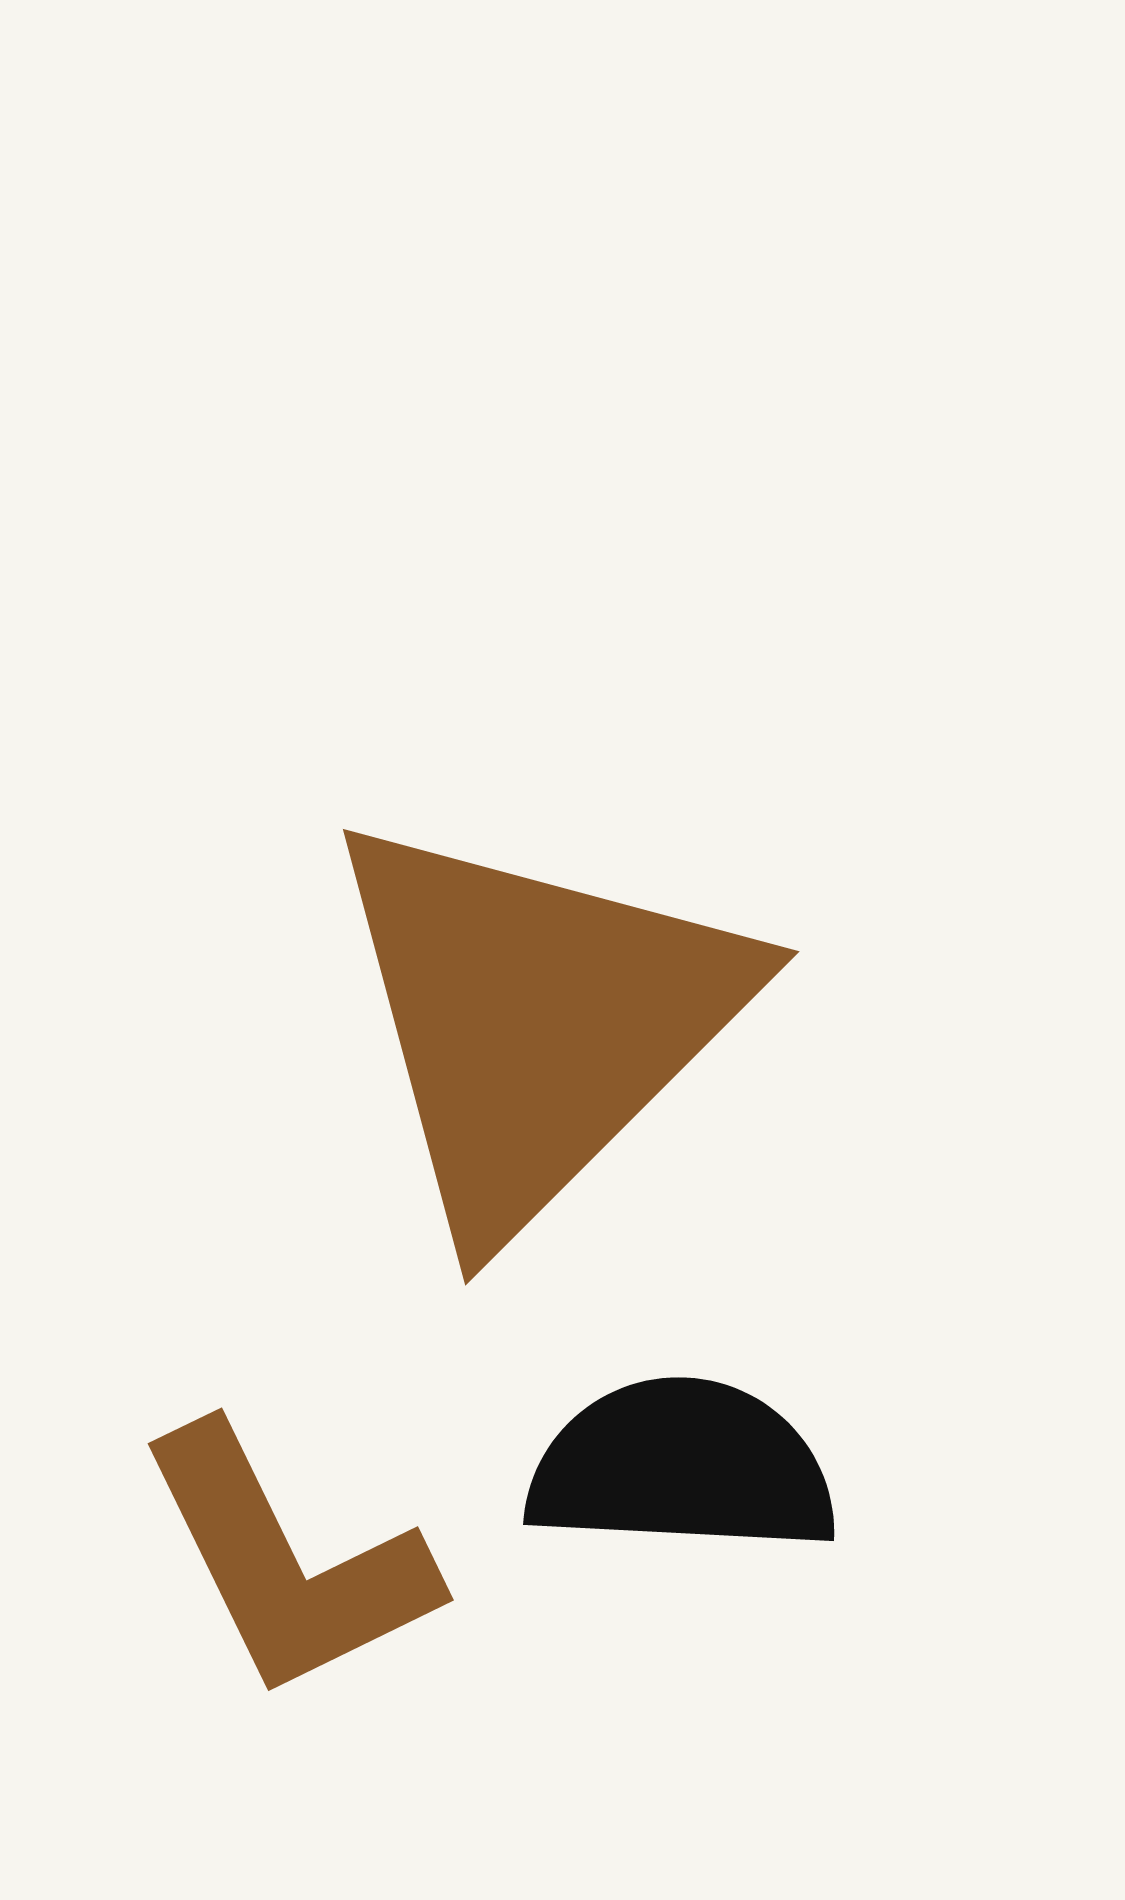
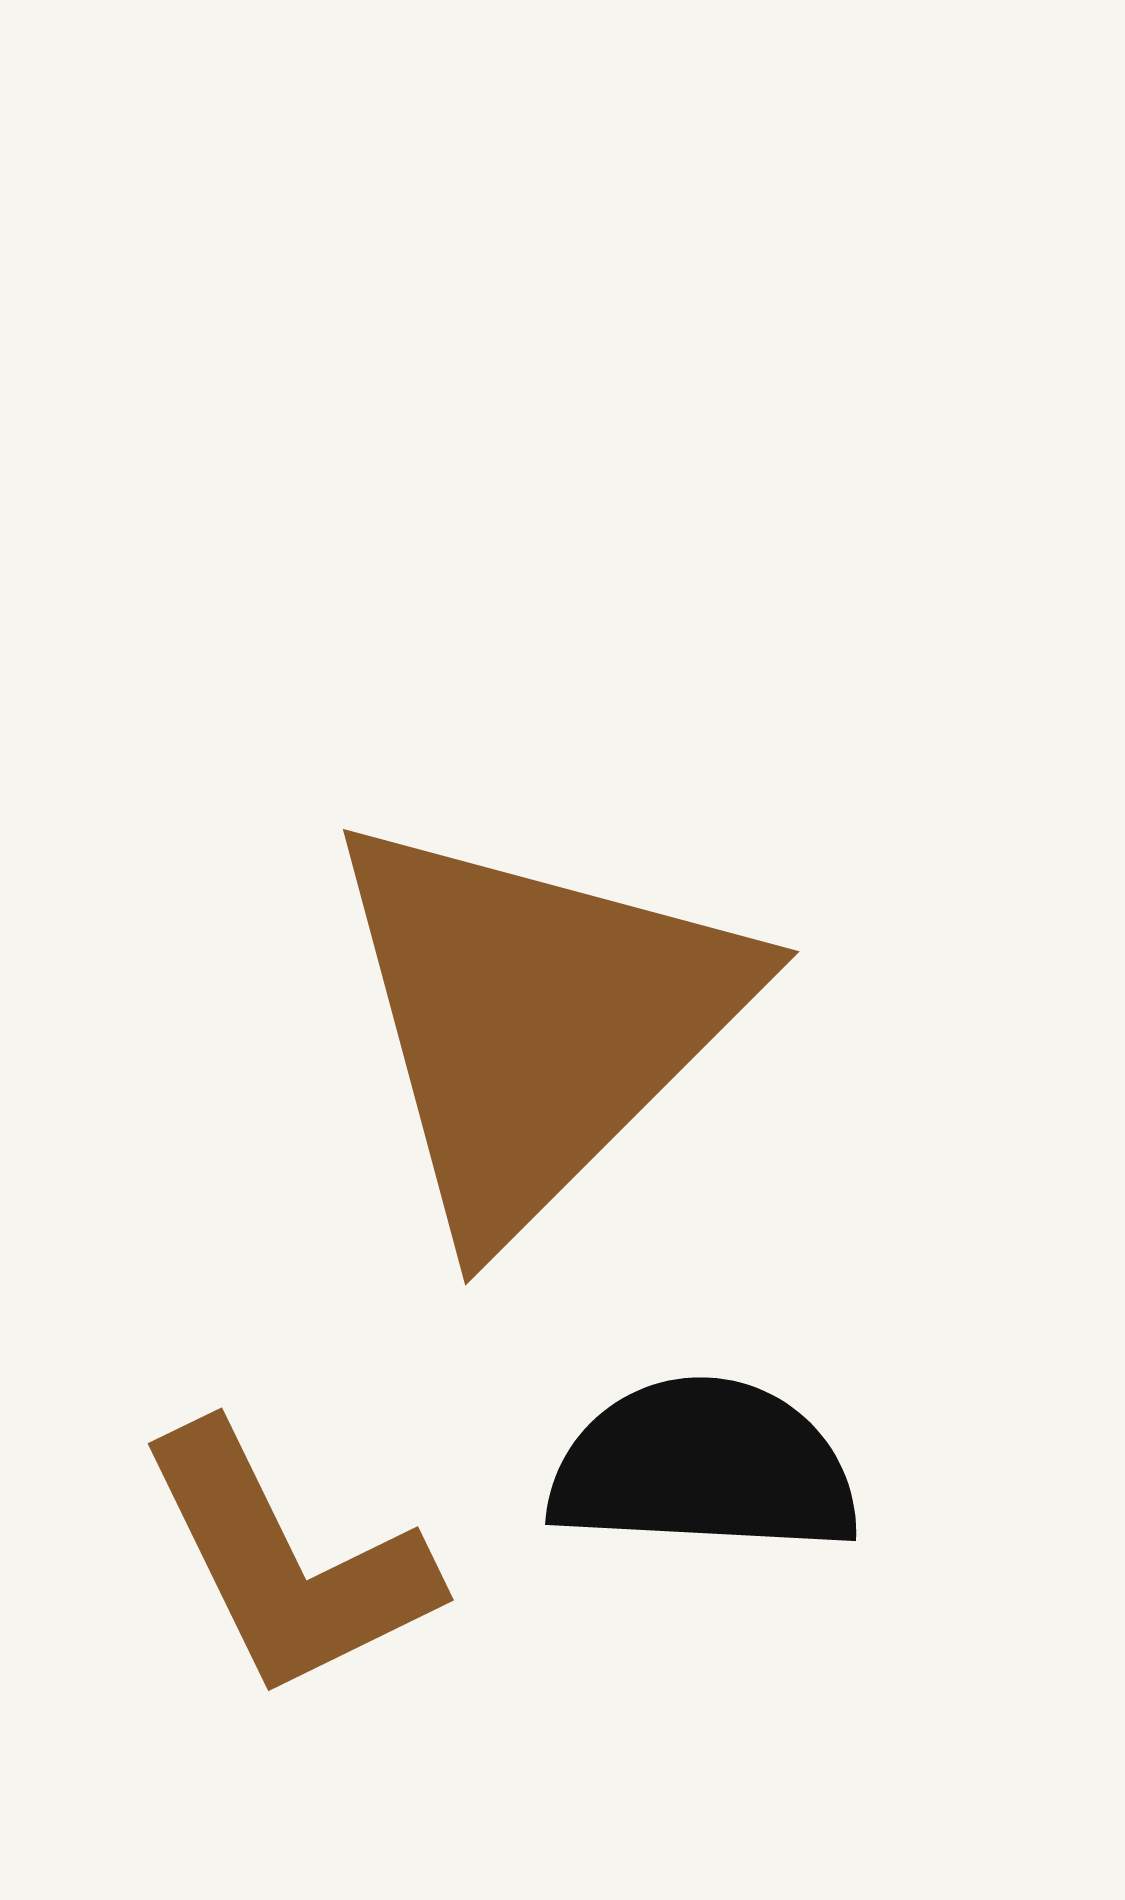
black semicircle: moved 22 px right
